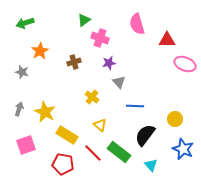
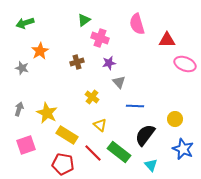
brown cross: moved 3 px right
gray star: moved 4 px up
yellow star: moved 2 px right, 1 px down
